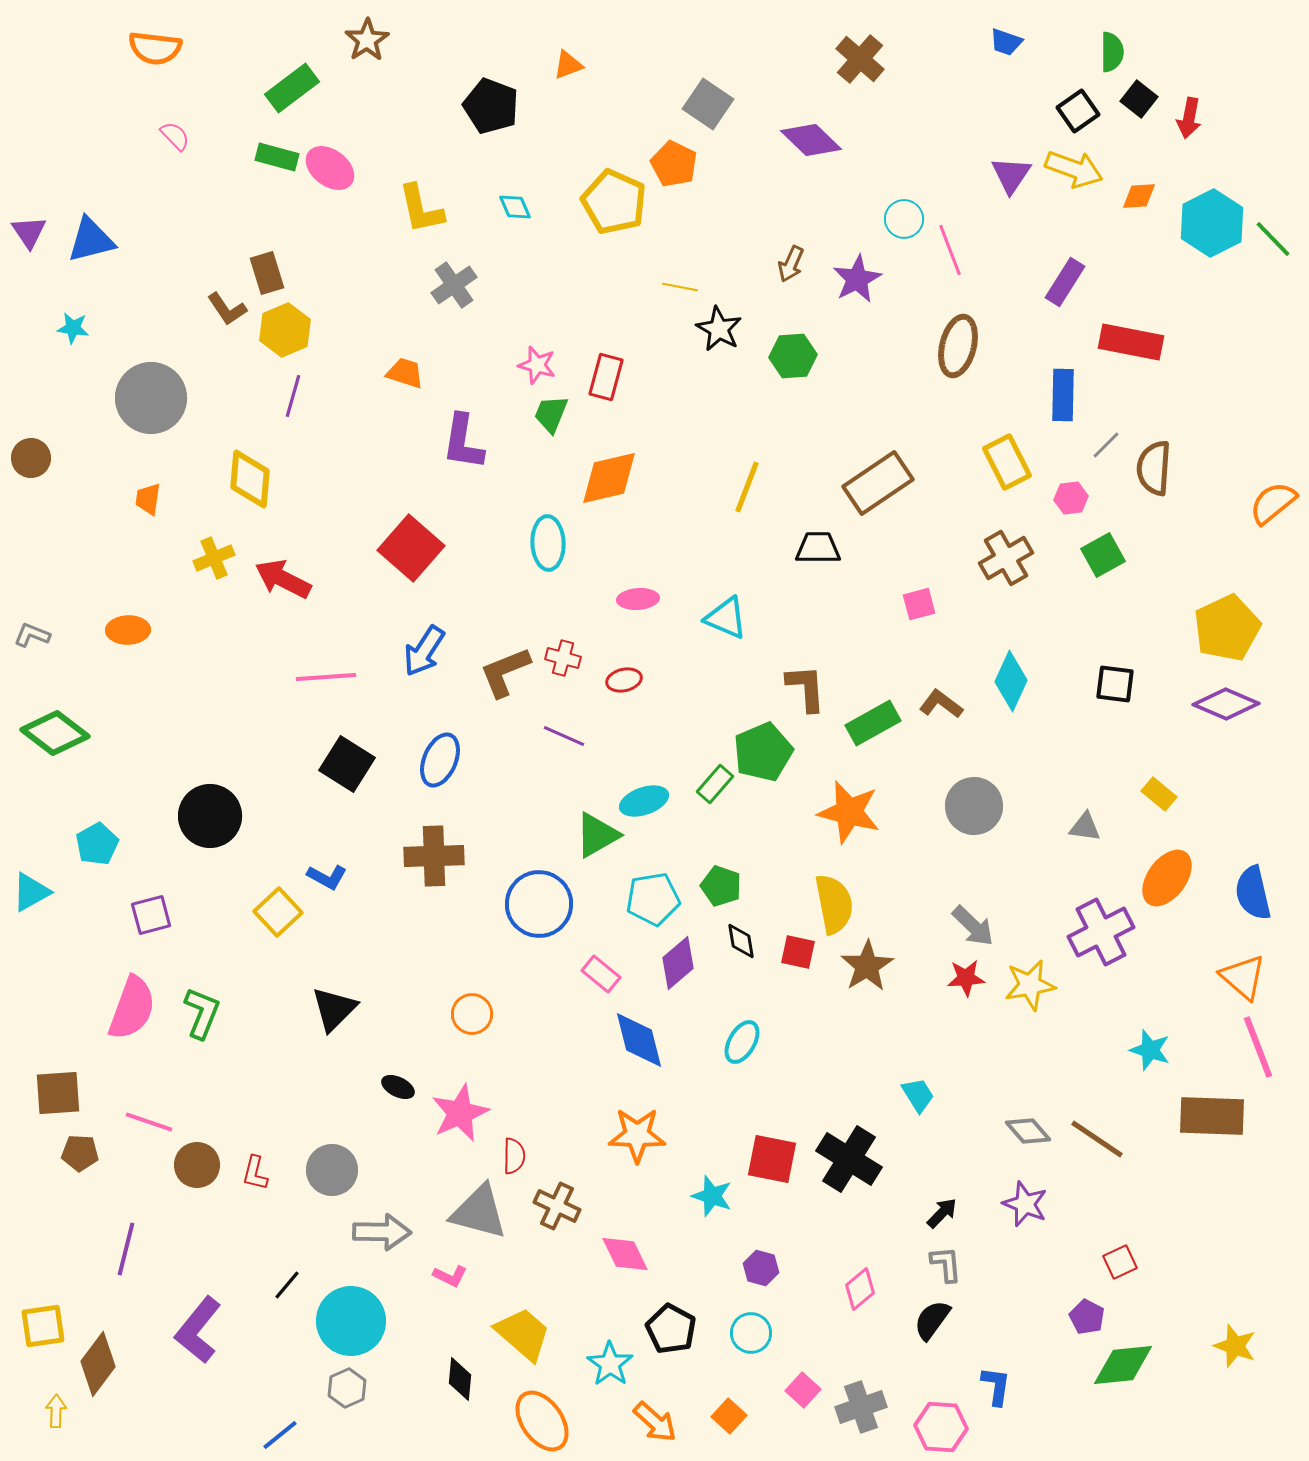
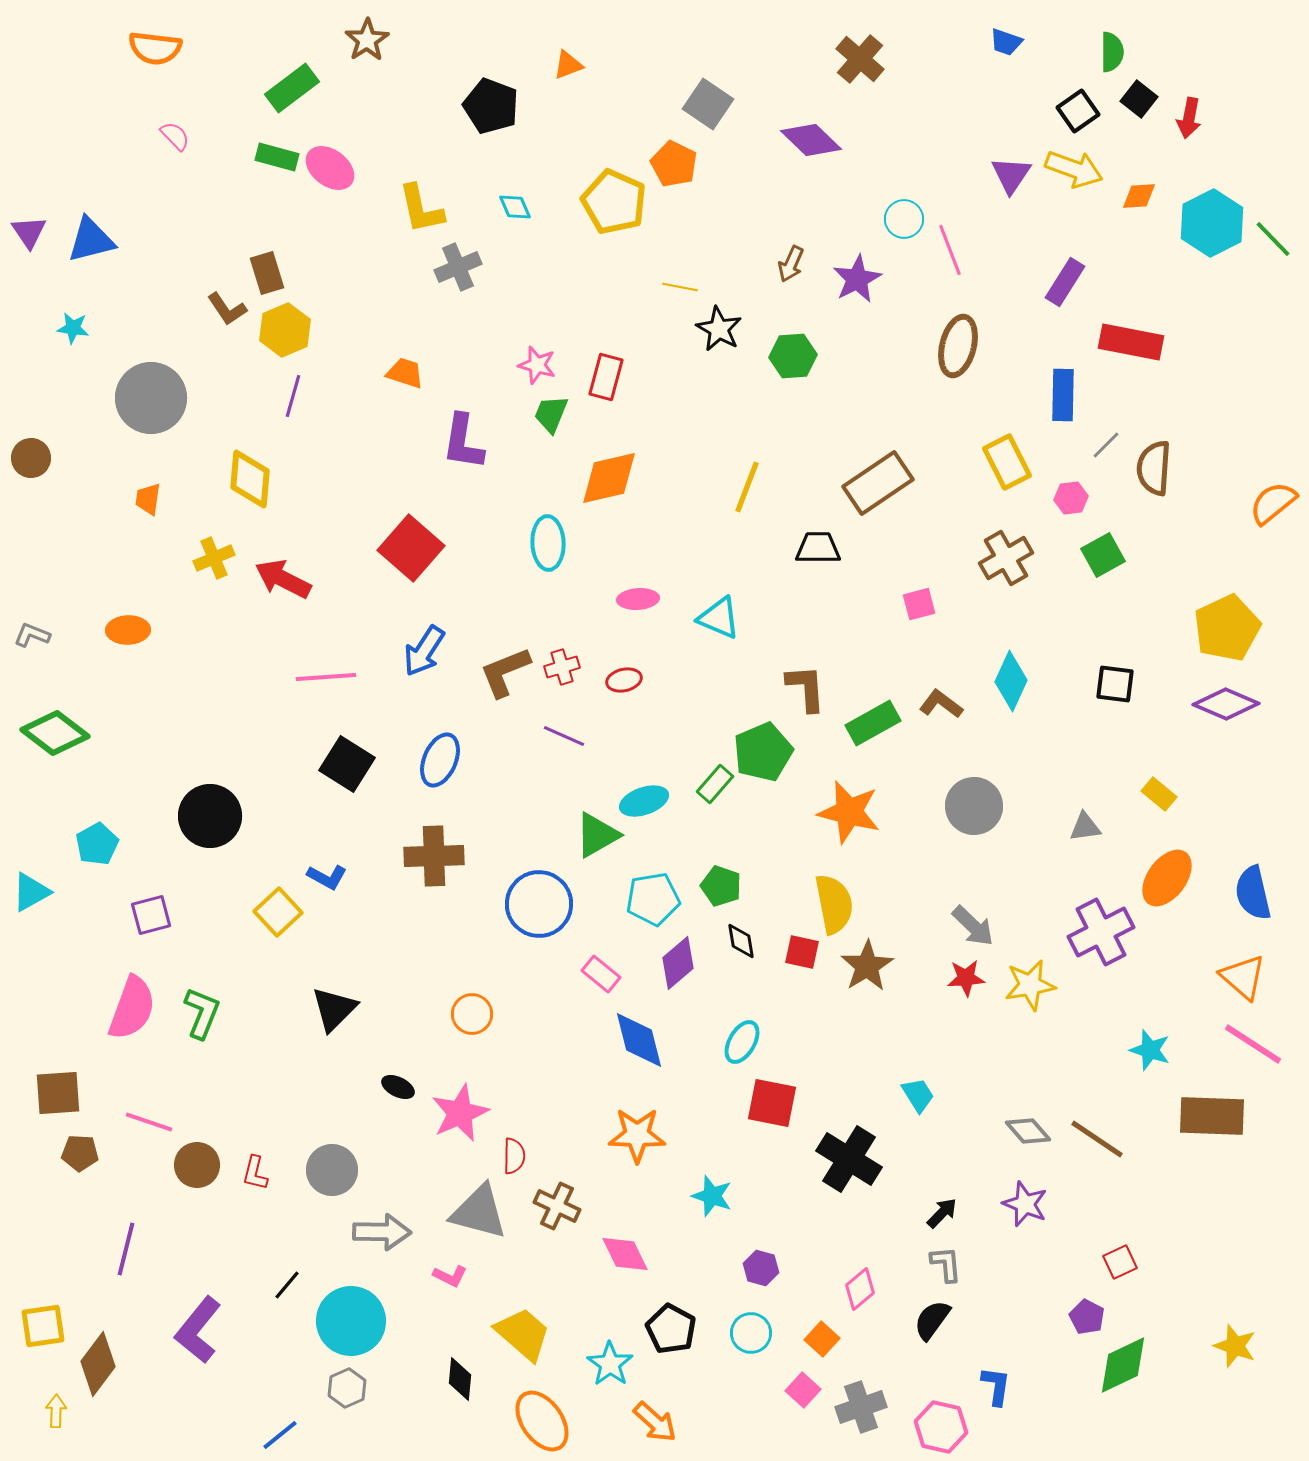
gray cross at (454, 285): moved 4 px right, 18 px up; rotated 12 degrees clockwise
cyan triangle at (726, 618): moved 7 px left
red cross at (563, 658): moved 1 px left, 9 px down; rotated 32 degrees counterclockwise
gray triangle at (1085, 827): rotated 16 degrees counterclockwise
red square at (798, 952): moved 4 px right
pink line at (1258, 1047): moved 5 px left, 3 px up; rotated 36 degrees counterclockwise
red square at (772, 1159): moved 56 px up
green diamond at (1123, 1365): rotated 20 degrees counterclockwise
orange square at (729, 1416): moved 93 px right, 77 px up
pink hexagon at (941, 1427): rotated 9 degrees clockwise
